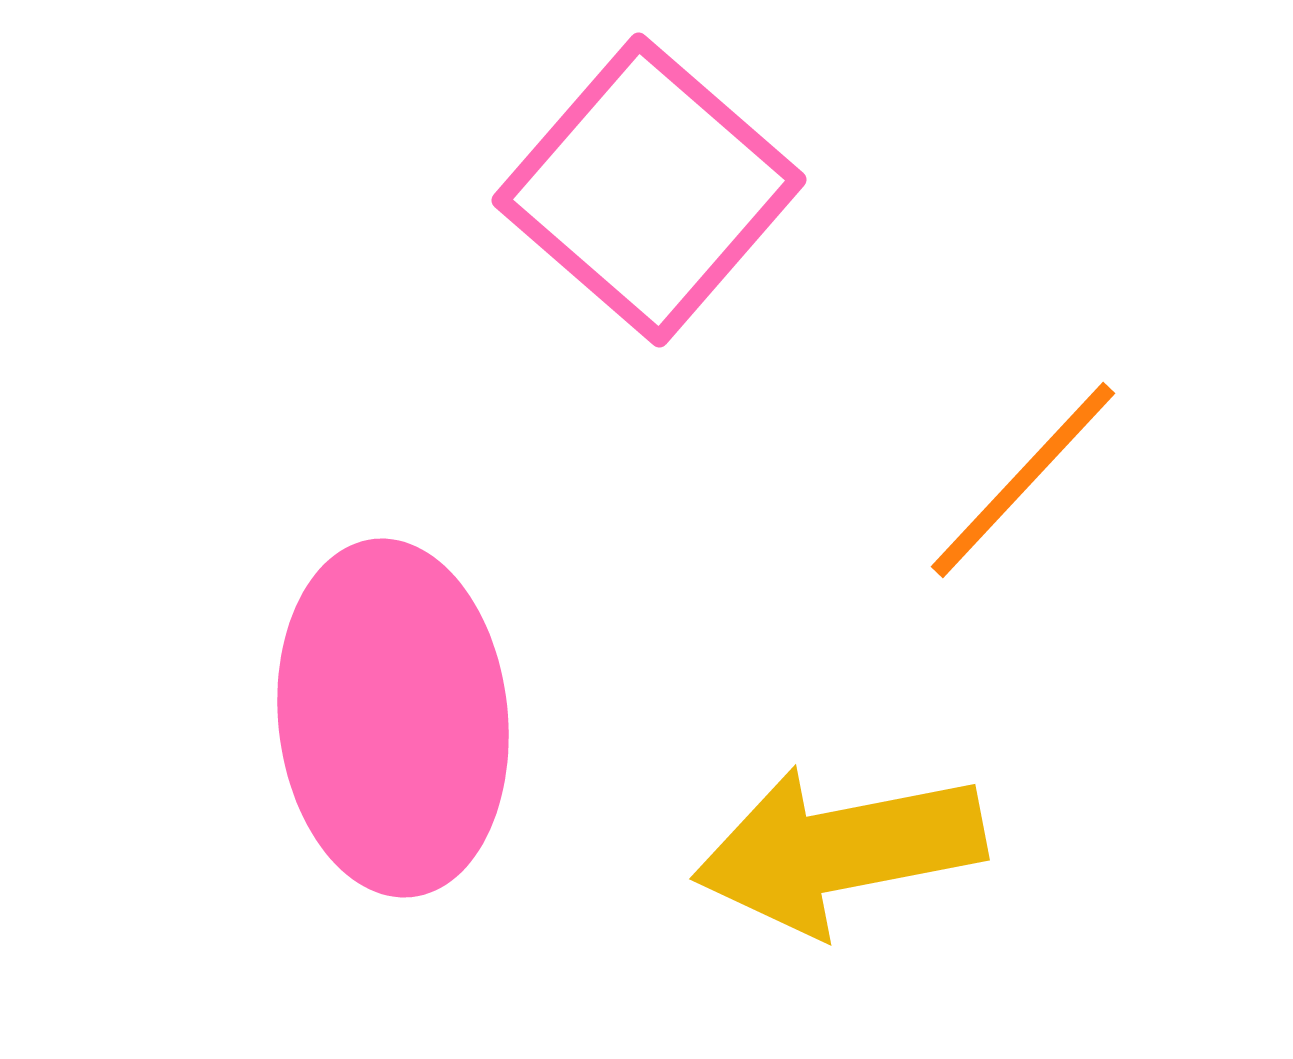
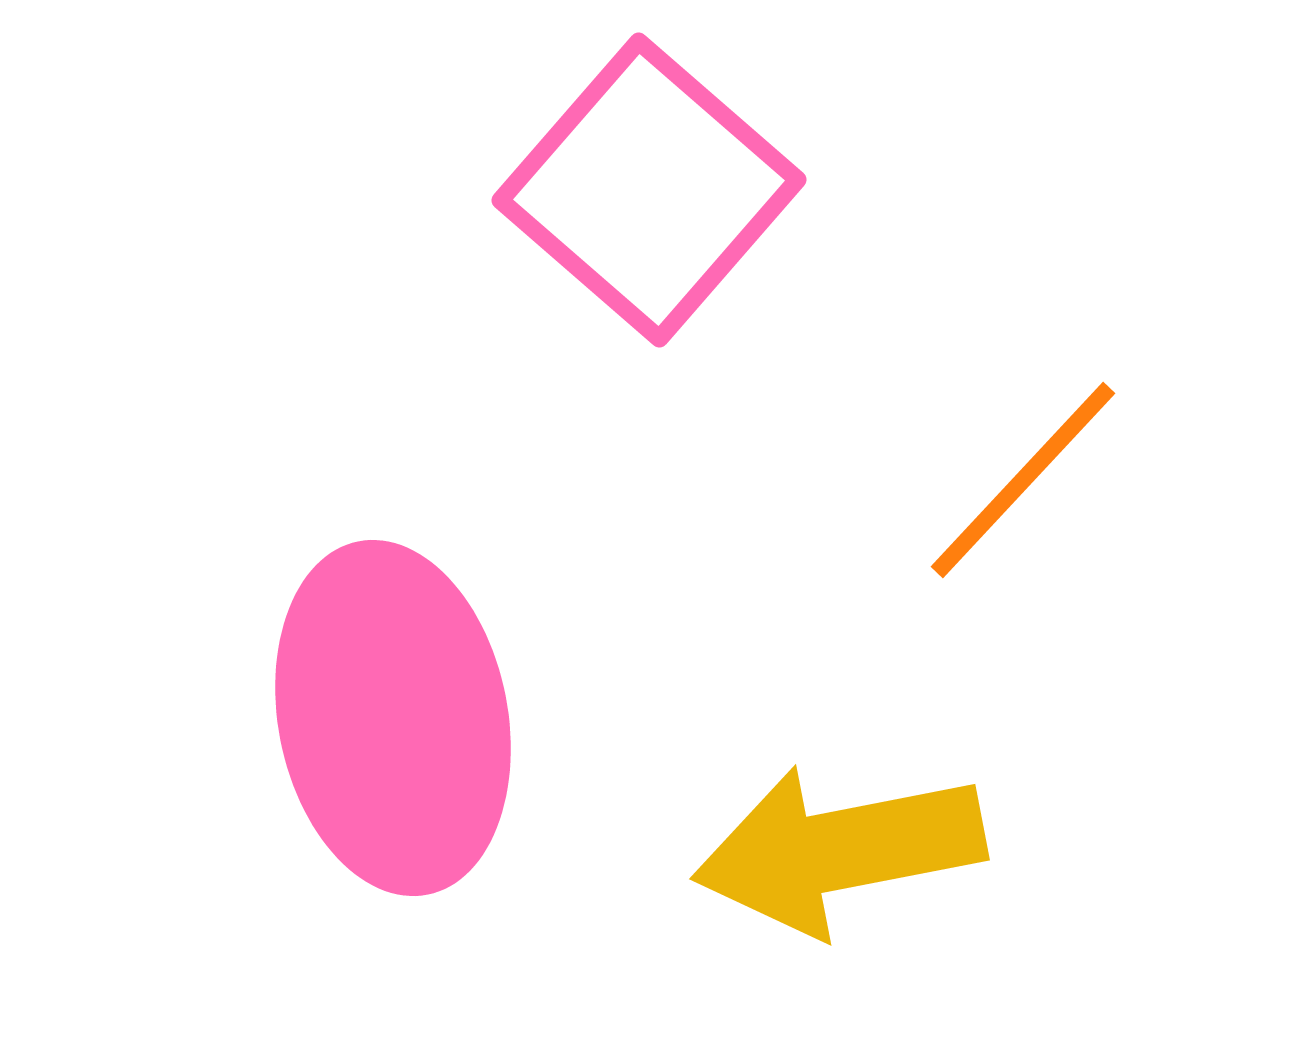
pink ellipse: rotated 5 degrees counterclockwise
